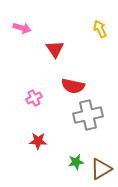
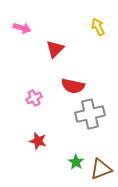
yellow arrow: moved 2 px left, 2 px up
red triangle: rotated 18 degrees clockwise
gray cross: moved 2 px right, 1 px up
red star: rotated 12 degrees clockwise
green star: rotated 28 degrees counterclockwise
brown triangle: rotated 10 degrees clockwise
